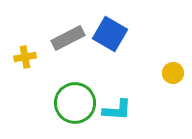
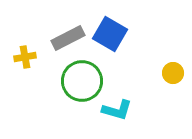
green circle: moved 7 px right, 22 px up
cyan L-shape: rotated 12 degrees clockwise
